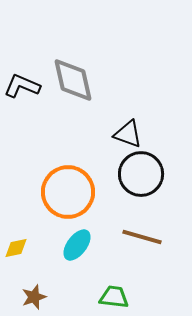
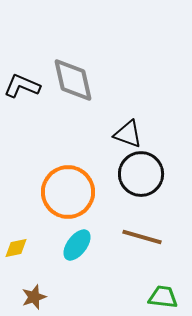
green trapezoid: moved 49 px right
